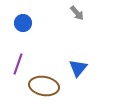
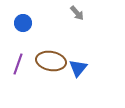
brown ellipse: moved 7 px right, 25 px up
